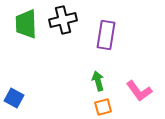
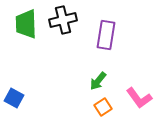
green arrow: rotated 126 degrees counterclockwise
pink L-shape: moved 7 px down
orange square: rotated 18 degrees counterclockwise
